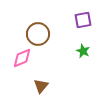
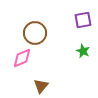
brown circle: moved 3 px left, 1 px up
